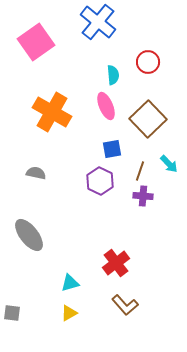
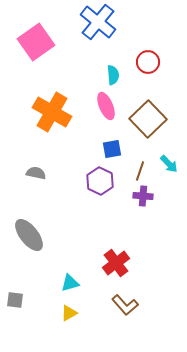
gray square: moved 3 px right, 13 px up
